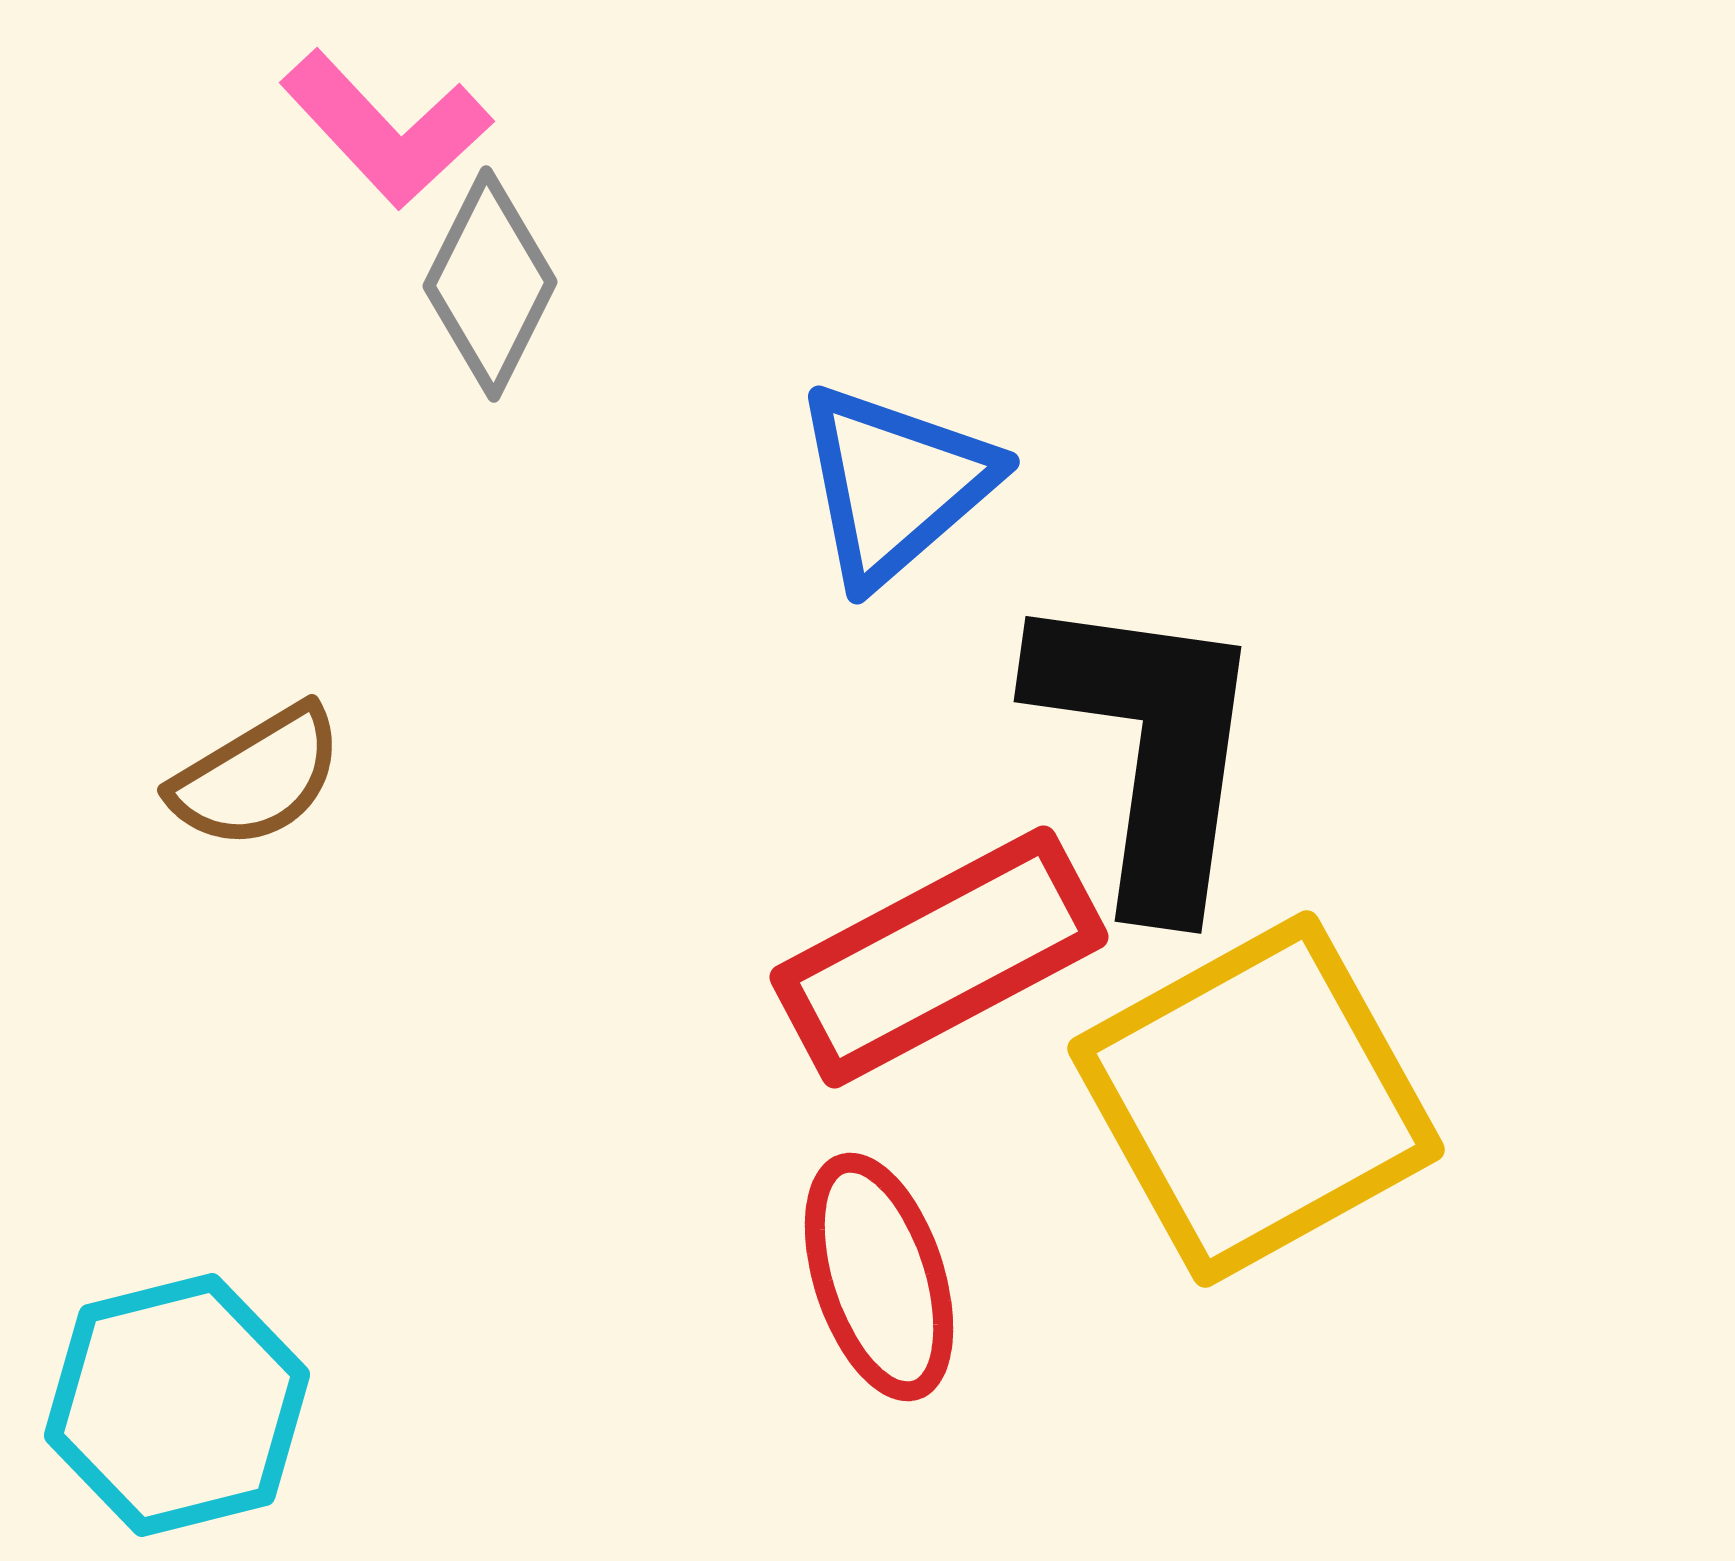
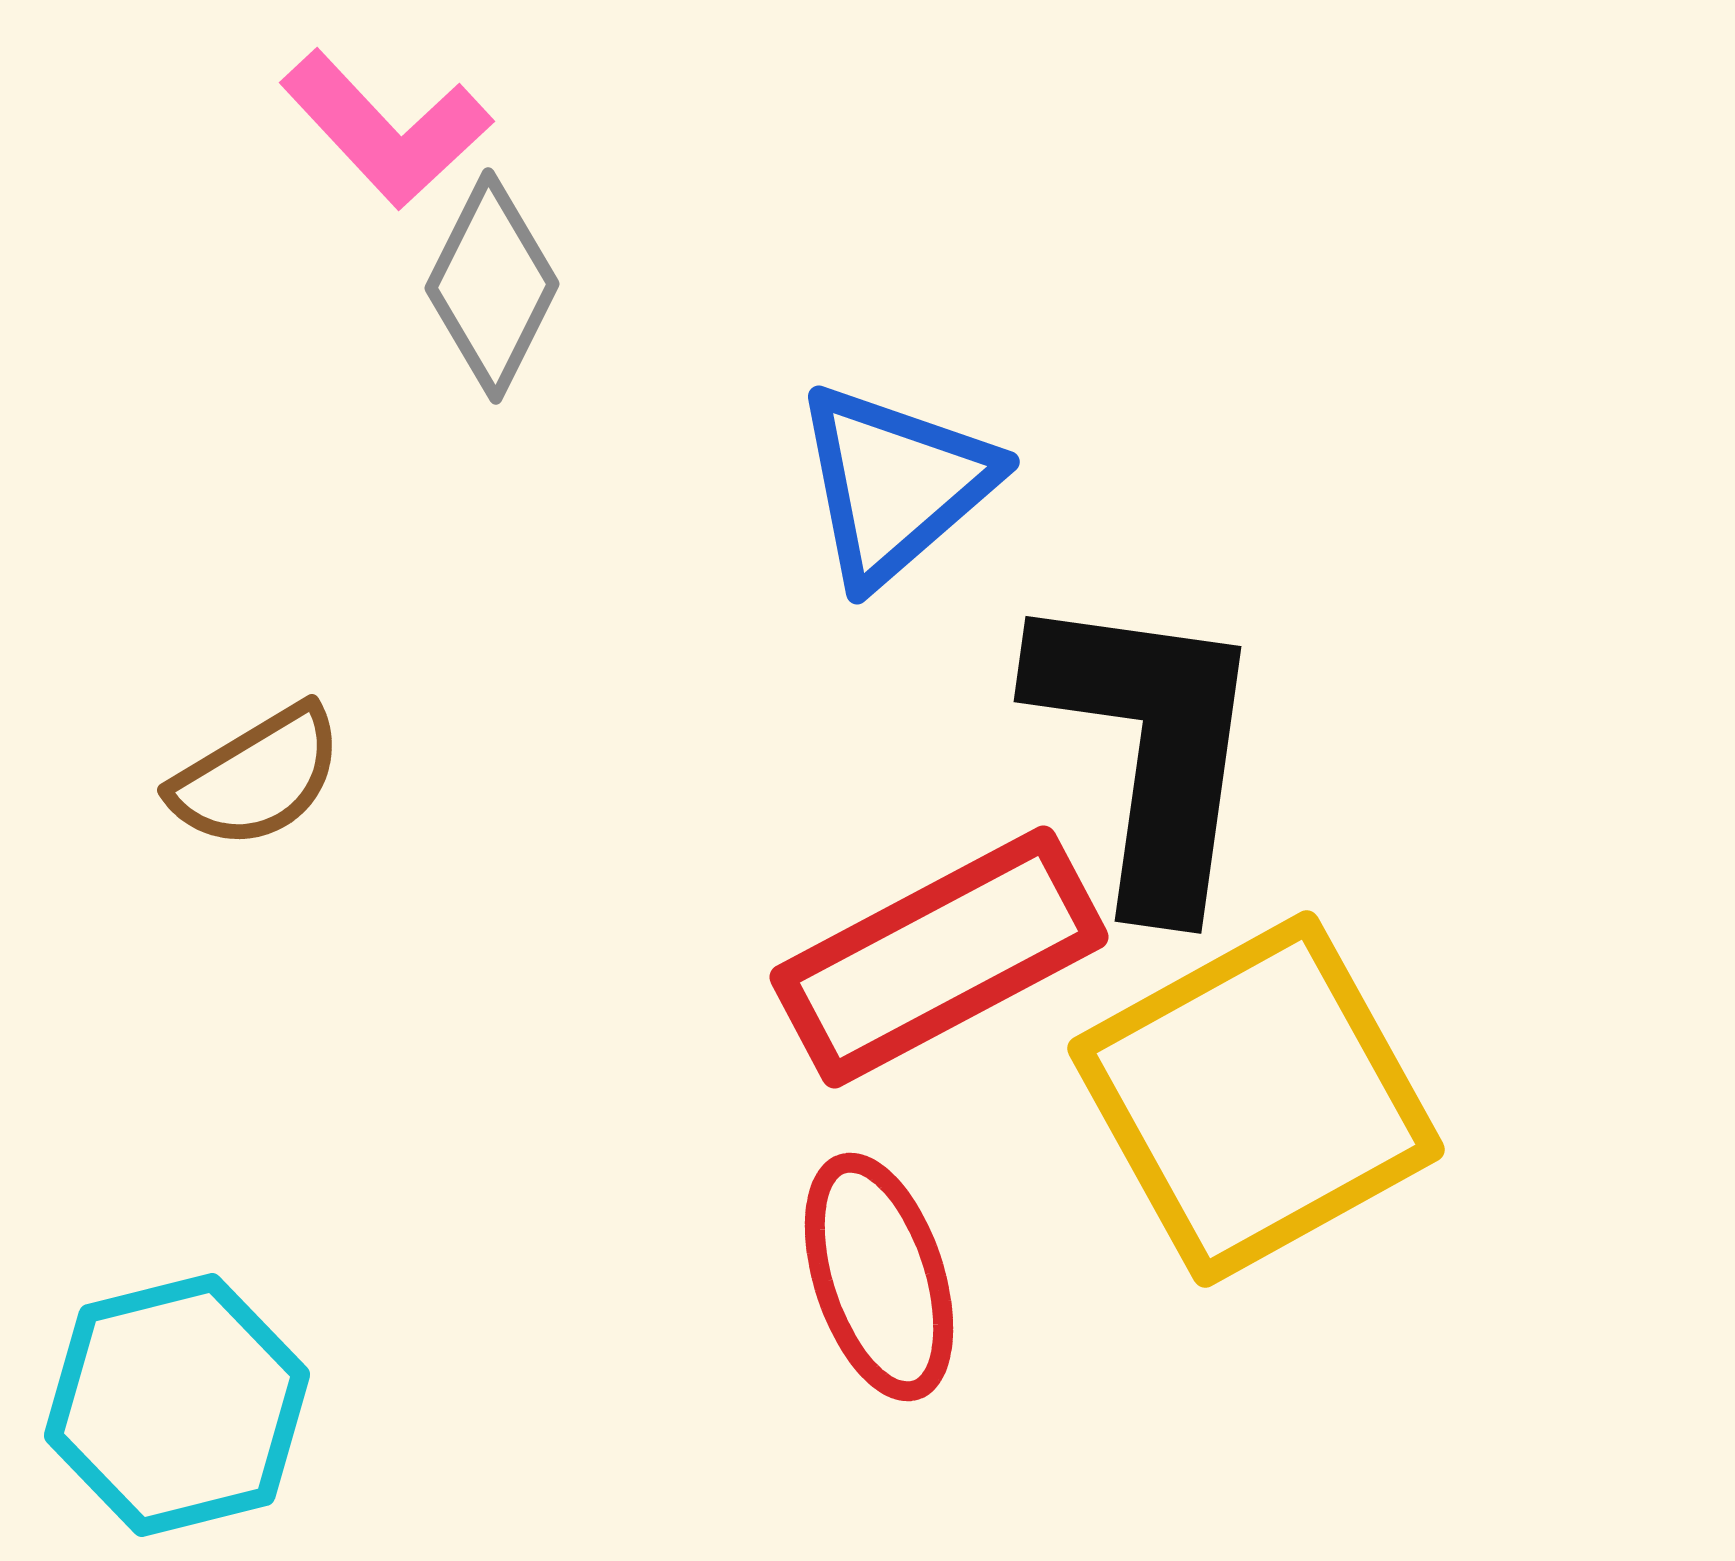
gray diamond: moved 2 px right, 2 px down
